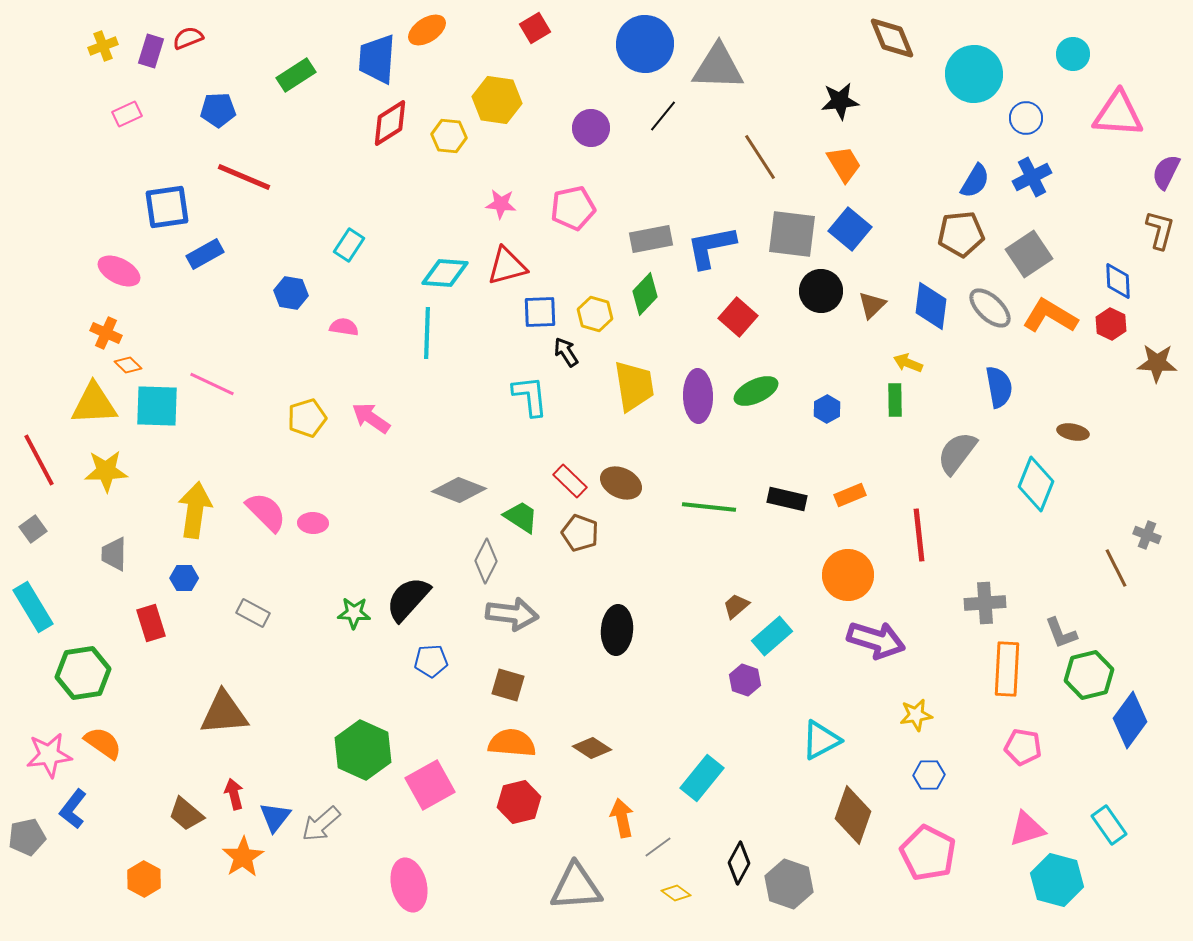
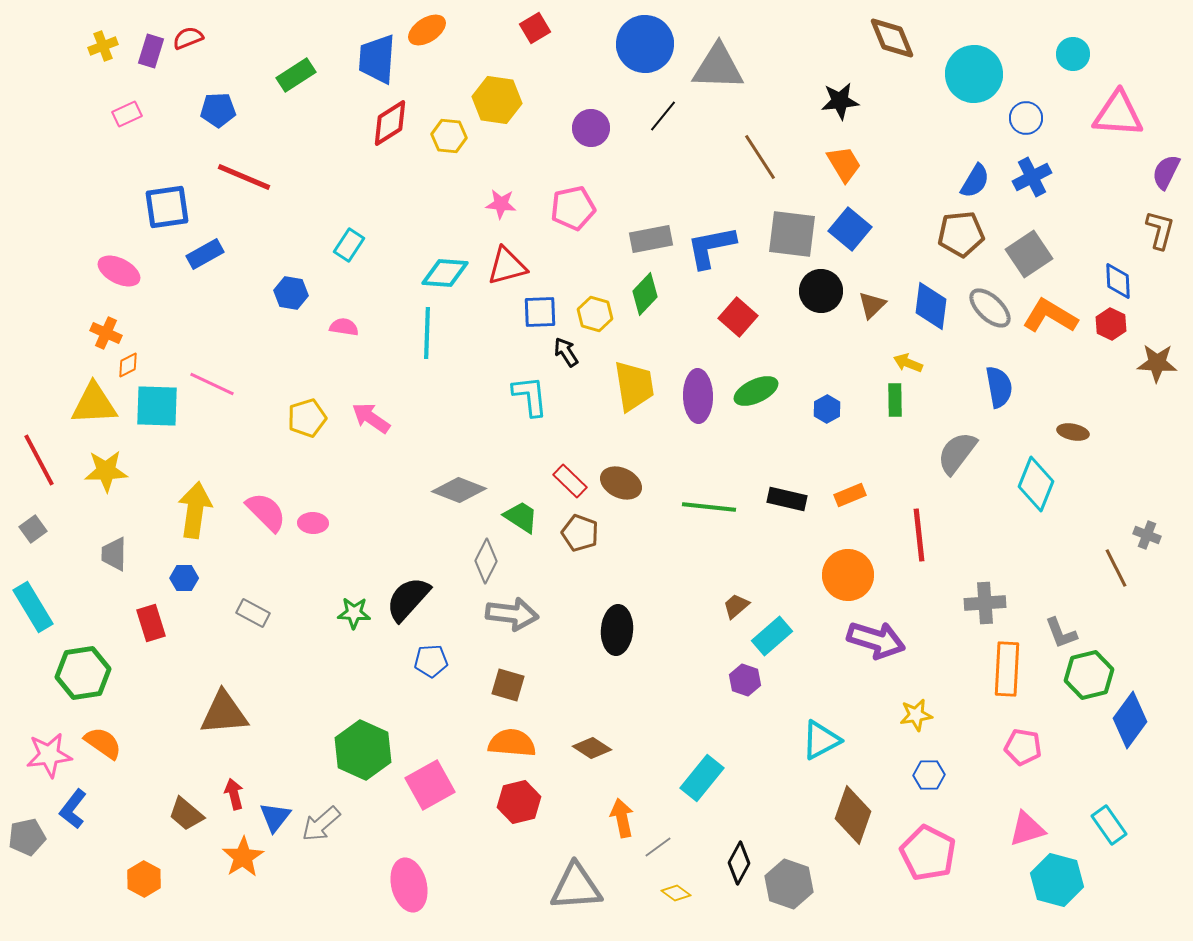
orange diamond at (128, 365): rotated 72 degrees counterclockwise
